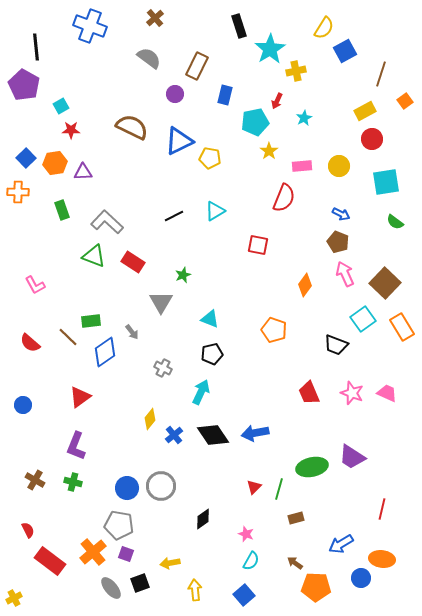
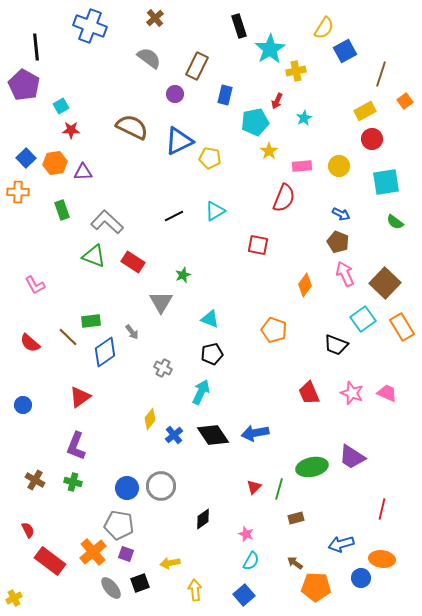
blue arrow at (341, 544): rotated 15 degrees clockwise
